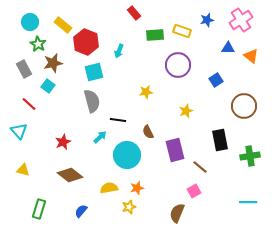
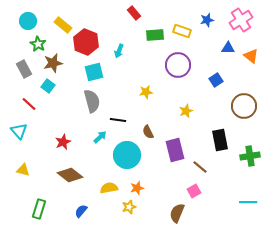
cyan circle at (30, 22): moved 2 px left, 1 px up
